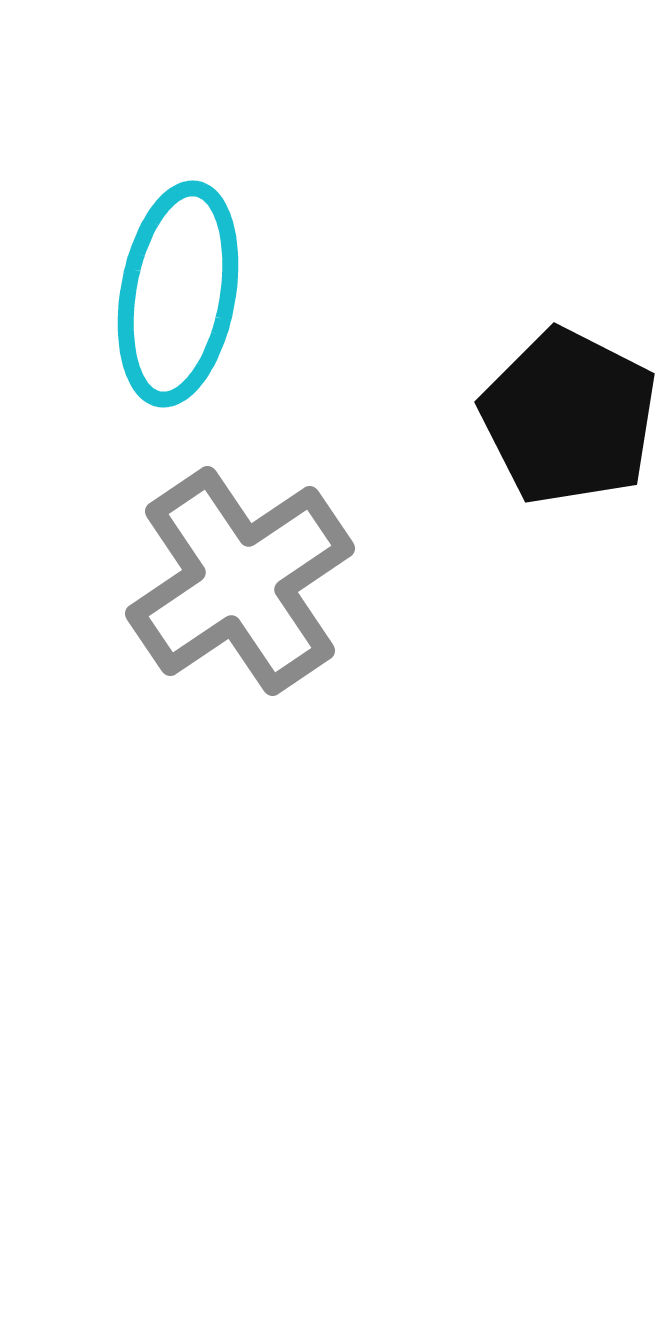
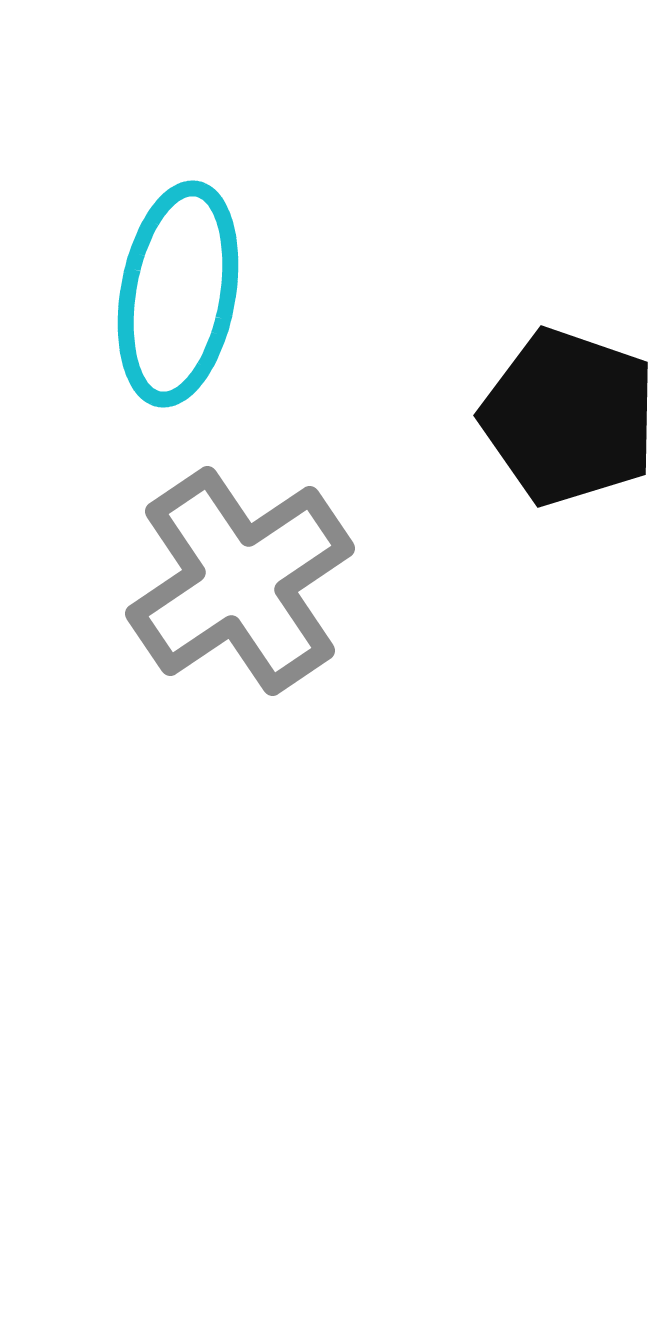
black pentagon: rotated 8 degrees counterclockwise
